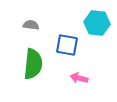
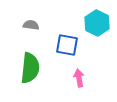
cyan hexagon: rotated 20 degrees clockwise
green semicircle: moved 3 px left, 4 px down
pink arrow: rotated 66 degrees clockwise
